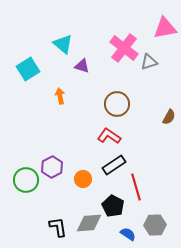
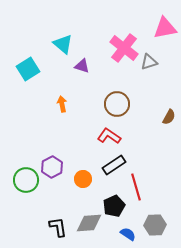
orange arrow: moved 2 px right, 8 px down
black pentagon: moved 1 px right; rotated 20 degrees clockwise
